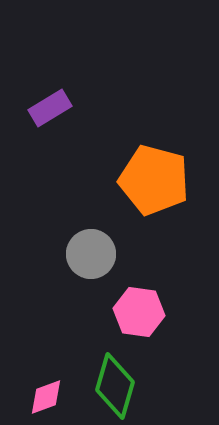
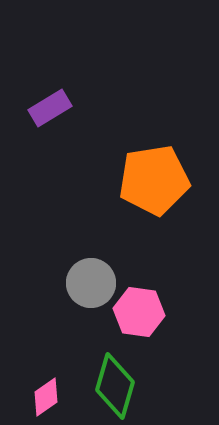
orange pentagon: rotated 24 degrees counterclockwise
gray circle: moved 29 px down
pink diamond: rotated 15 degrees counterclockwise
